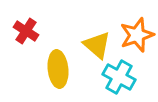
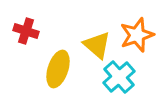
red cross: rotated 15 degrees counterclockwise
yellow ellipse: rotated 24 degrees clockwise
cyan cross: rotated 20 degrees clockwise
